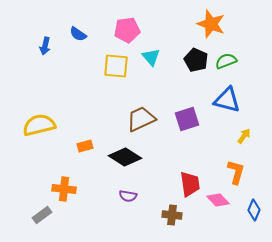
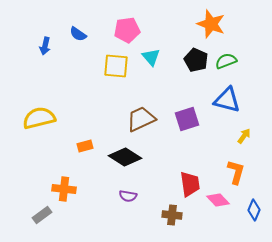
yellow semicircle: moved 7 px up
